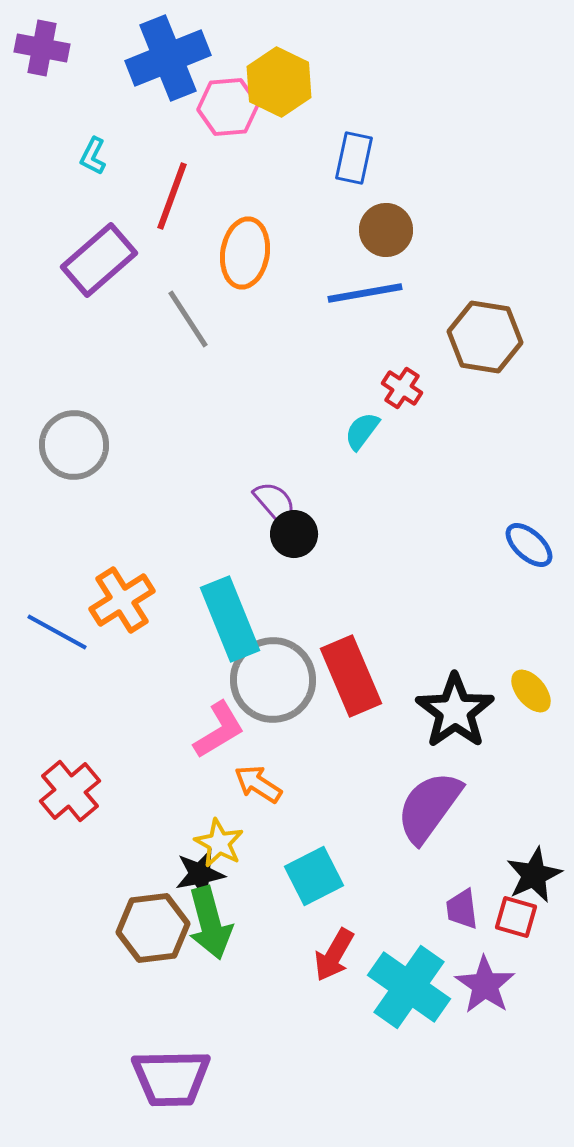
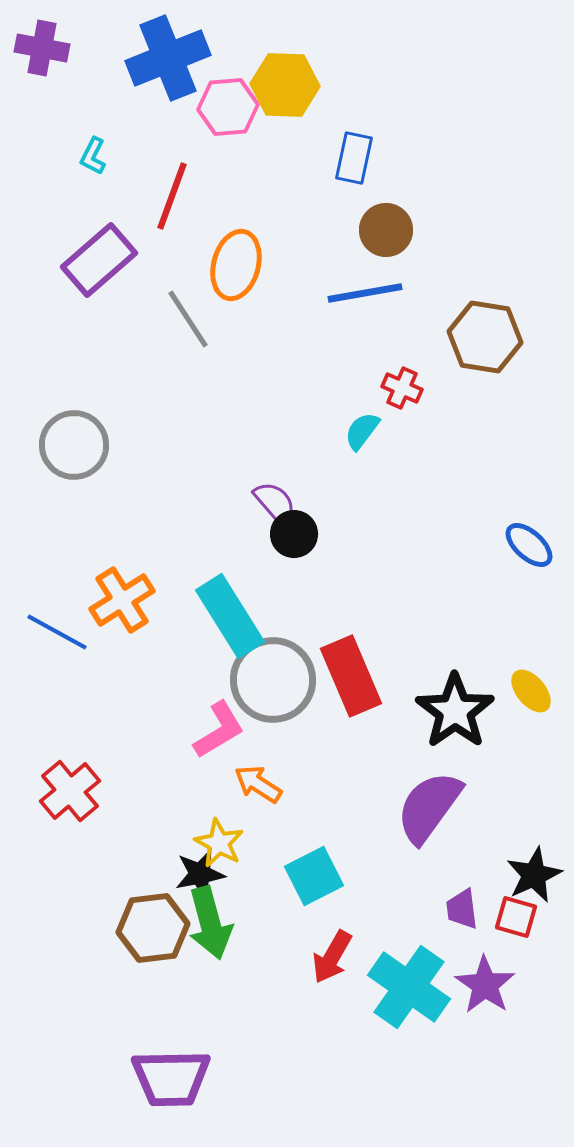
yellow hexagon at (279, 82): moved 6 px right, 3 px down; rotated 24 degrees counterclockwise
orange ellipse at (245, 253): moved 9 px left, 12 px down; rotated 6 degrees clockwise
red cross at (402, 388): rotated 9 degrees counterclockwise
cyan rectangle at (230, 619): moved 3 px up; rotated 10 degrees counterclockwise
red arrow at (334, 955): moved 2 px left, 2 px down
